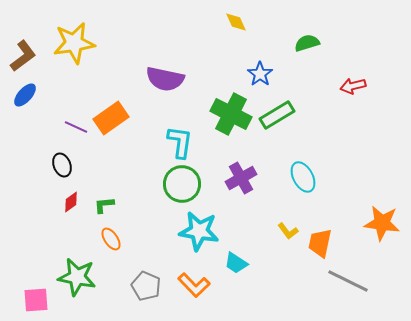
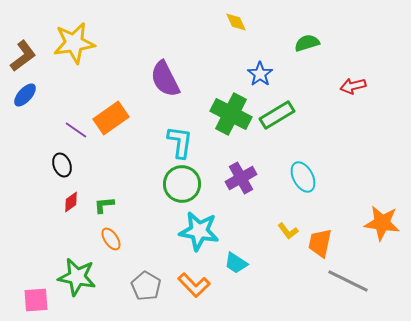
purple semicircle: rotated 51 degrees clockwise
purple line: moved 3 px down; rotated 10 degrees clockwise
gray pentagon: rotated 8 degrees clockwise
